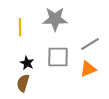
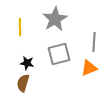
gray star: rotated 30 degrees counterclockwise
gray line: moved 4 px right, 2 px up; rotated 54 degrees counterclockwise
gray square: moved 1 px right, 3 px up; rotated 15 degrees counterclockwise
black star: rotated 16 degrees counterclockwise
orange triangle: moved 1 px right, 1 px up
